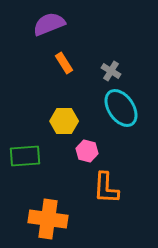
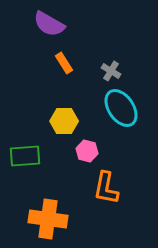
purple semicircle: rotated 128 degrees counterclockwise
orange L-shape: rotated 8 degrees clockwise
